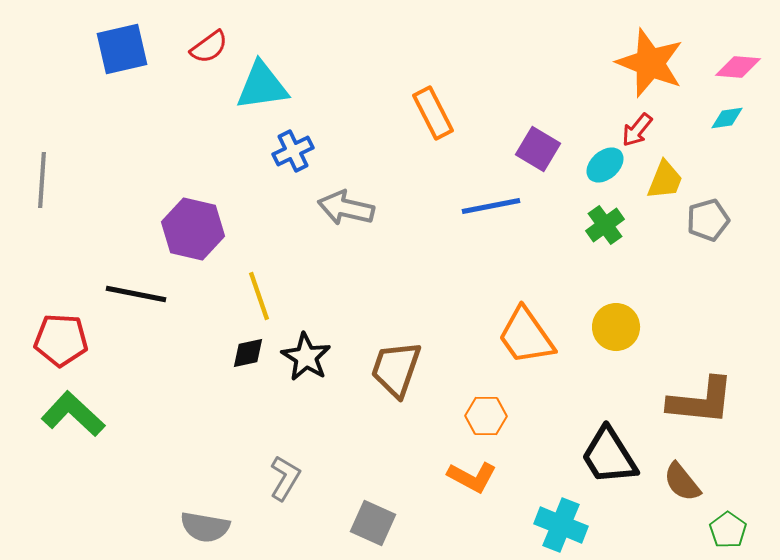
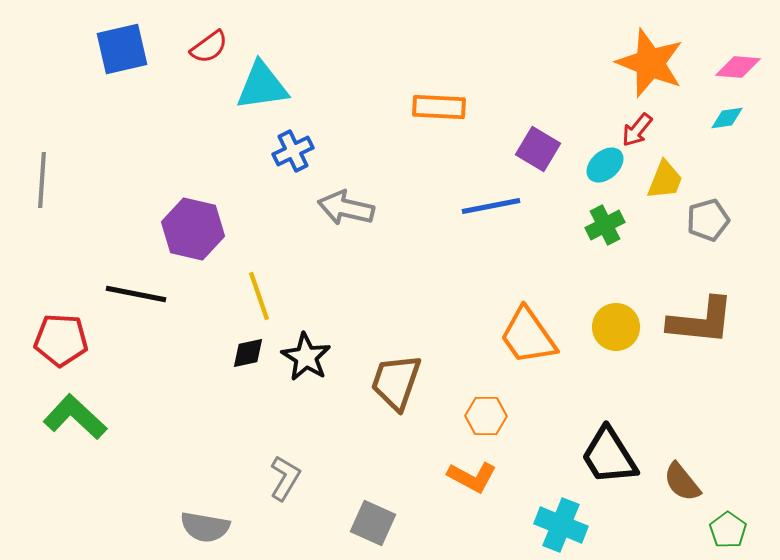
orange rectangle: moved 6 px right, 6 px up; rotated 60 degrees counterclockwise
green cross: rotated 9 degrees clockwise
orange trapezoid: moved 2 px right
brown trapezoid: moved 13 px down
brown L-shape: moved 80 px up
green L-shape: moved 2 px right, 3 px down
